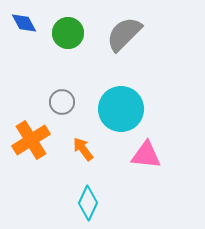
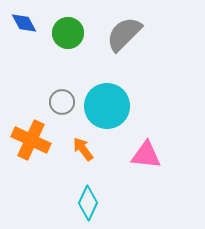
cyan circle: moved 14 px left, 3 px up
orange cross: rotated 33 degrees counterclockwise
